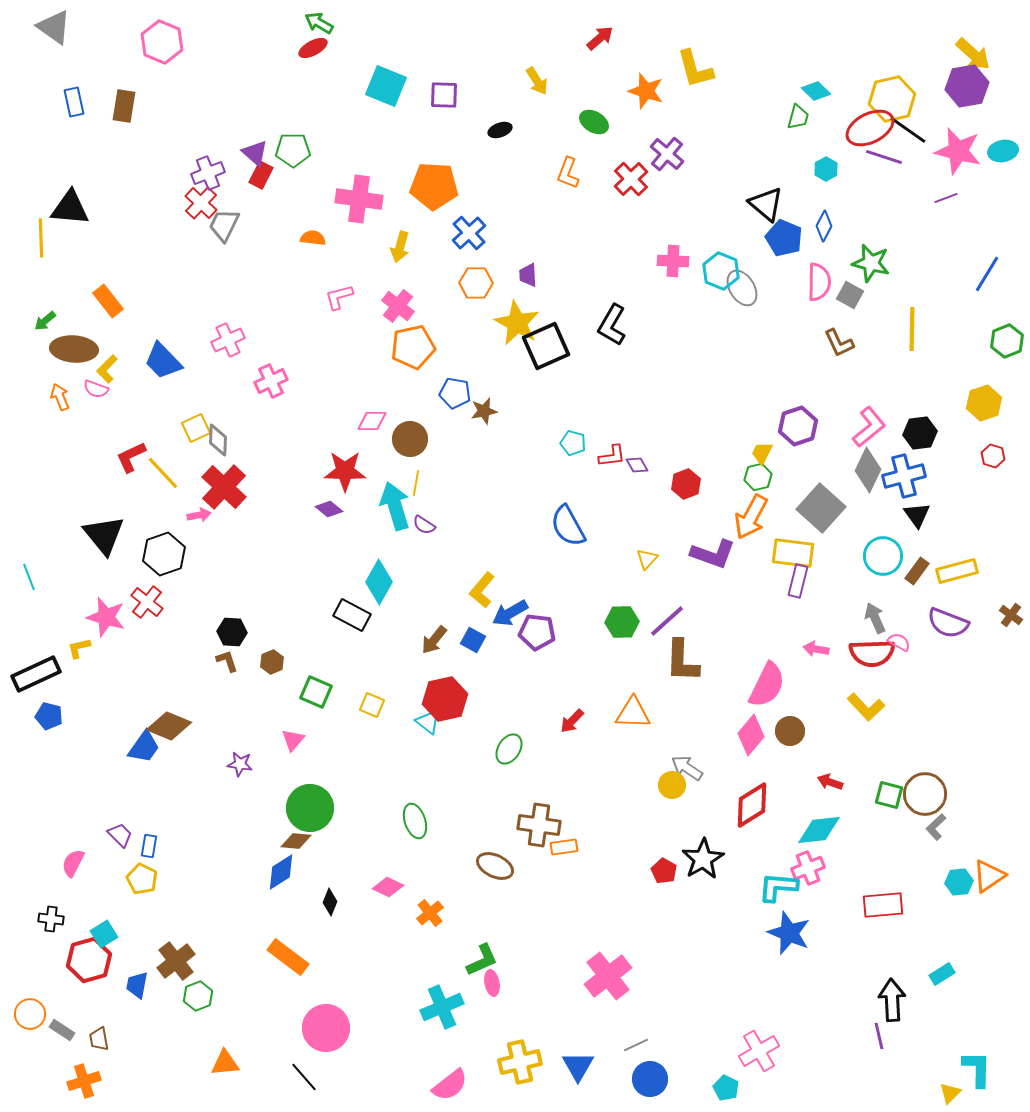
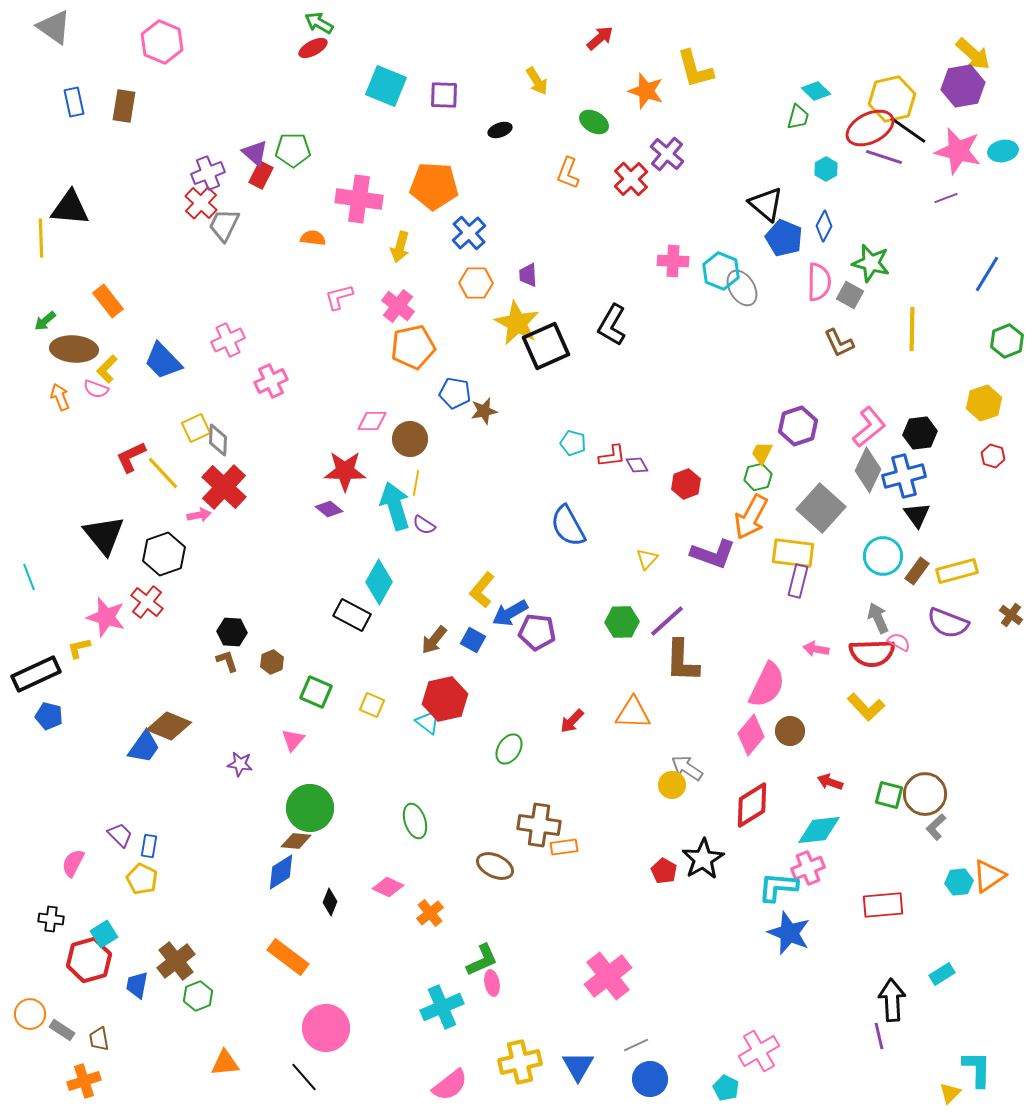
purple hexagon at (967, 86): moved 4 px left
gray arrow at (875, 618): moved 3 px right
